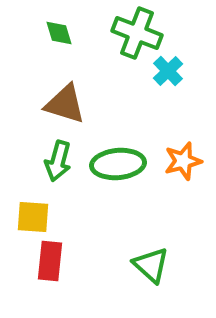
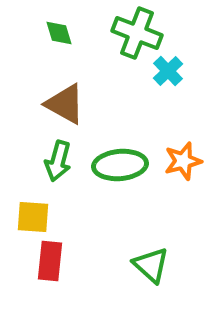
brown triangle: rotated 12 degrees clockwise
green ellipse: moved 2 px right, 1 px down
